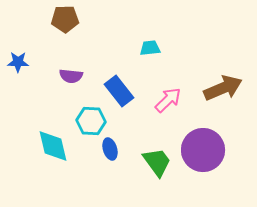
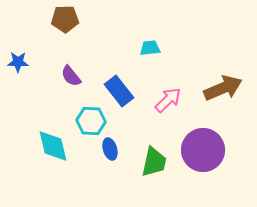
purple semicircle: rotated 45 degrees clockwise
green trapezoid: moved 3 px left; rotated 48 degrees clockwise
